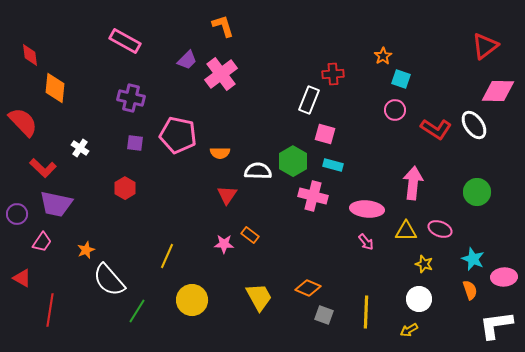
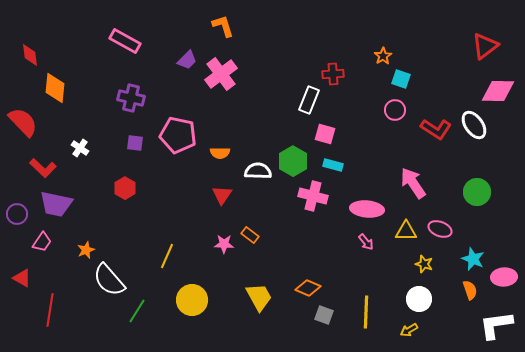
pink arrow at (413, 183): rotated 40 degrees counterclockwise
red triangle at (227, 195): moved 5 px left
